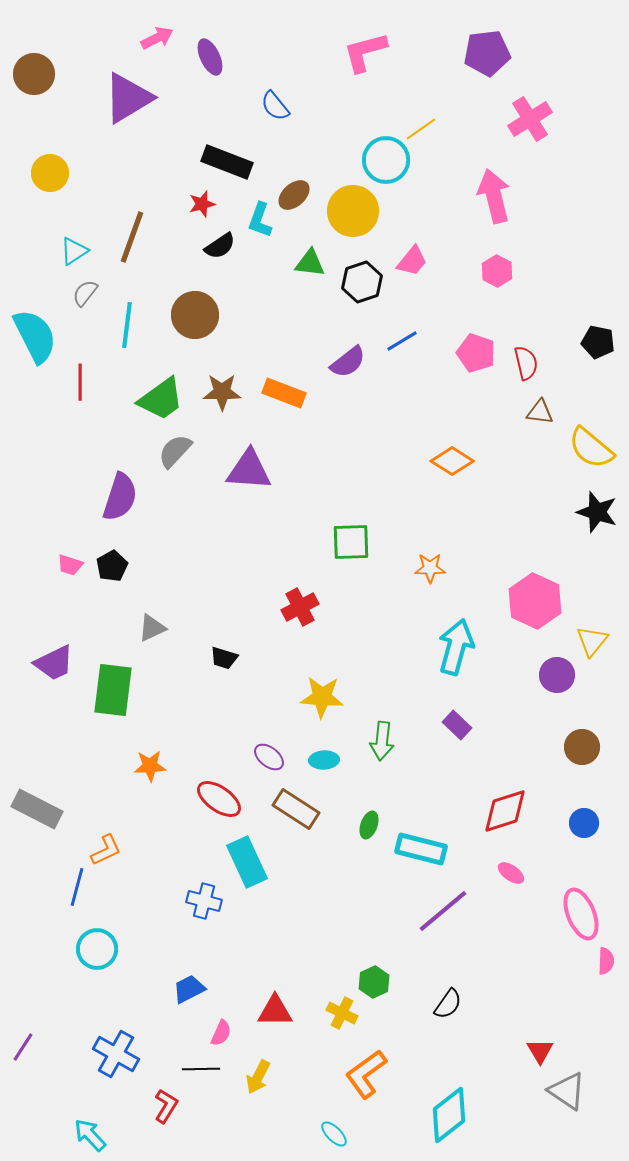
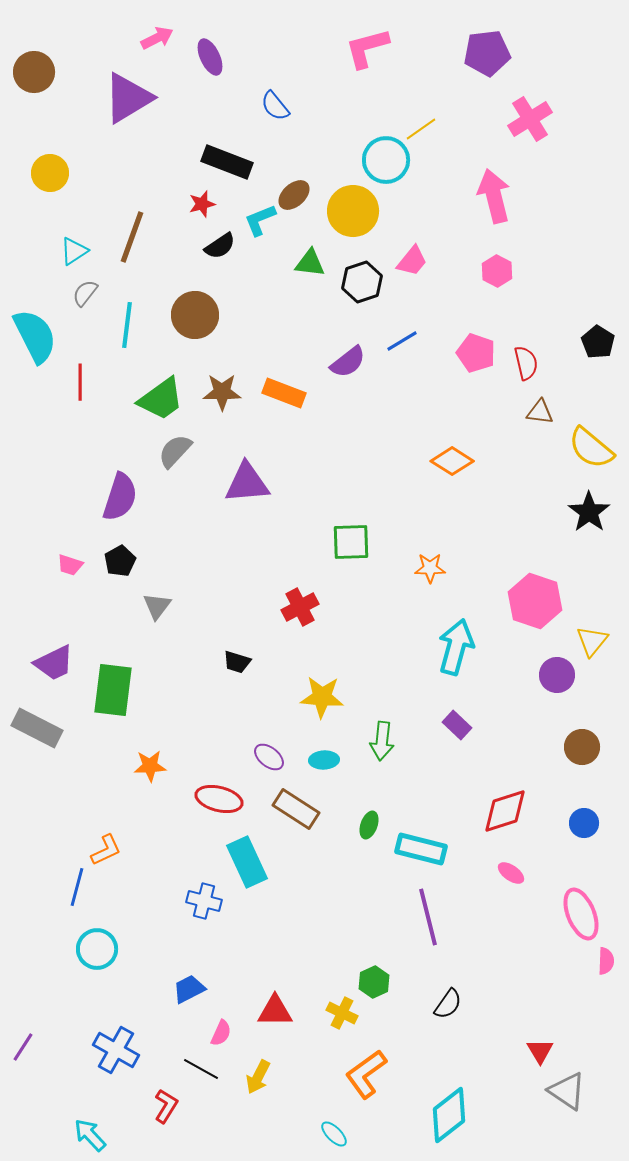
pink L-shape at (365, 52): moved 2 px right, 4 px up
brown circle at (34, 74): moved 2 px up
cyan L-shape at (260, 220): rotated 48 degrees clockwise
black pentagon at (598, 342): rotated 20 degrees clockwise
purple triangle at (249, 470): moved 2 px left, 13 px down; rotated 9 degrees counterclockwise
black star at (597, 512): moved 8 px left; rotated 18 degrees clockwise
black pentagon at (112, 566): moved 8 px right, 5 px up
pink hexagon at (535, 601): rotated 6 degrees counterclockwise
gray triangle at (152, 628): moved 5 px right, 22 px up; rotated 28 degrees counterclockwise
black trapezoid at (224, 658): moved 13 px right, 4 px down
red ellipse at (219, 799): rotated 21 degrees counterclockwise
gray rectangle at (37, 809): moved 81 px up
purple line at (443, 911): moved 15 px left, 6 px down; rotated 64 degrees counterclockwise
blue cross at (116, 1054): moved 4 px up
black line at (201, 1069): rotated 30 degrees clockwise
